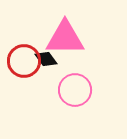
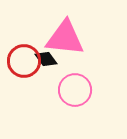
pink triangle: rotated 6 degrees clockwise
